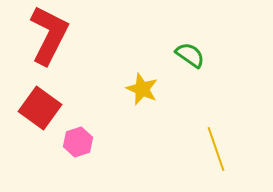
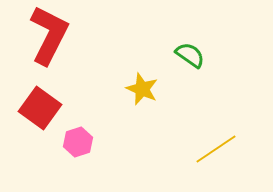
yellow line: rotated 75 degrees clockwise
